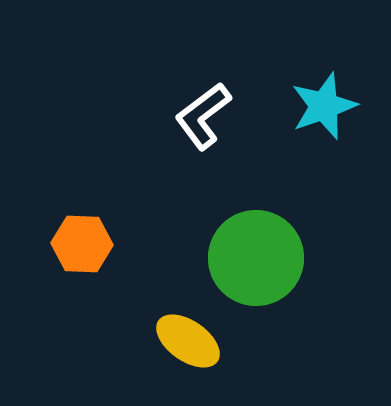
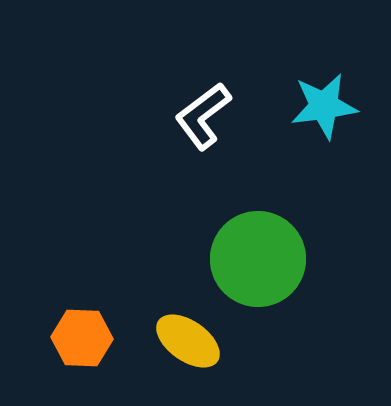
cyan star: rotated 12 degrees clockwise
orange hexagon: moved 94 px down
green circle: moved 2 px right, 1 px down
